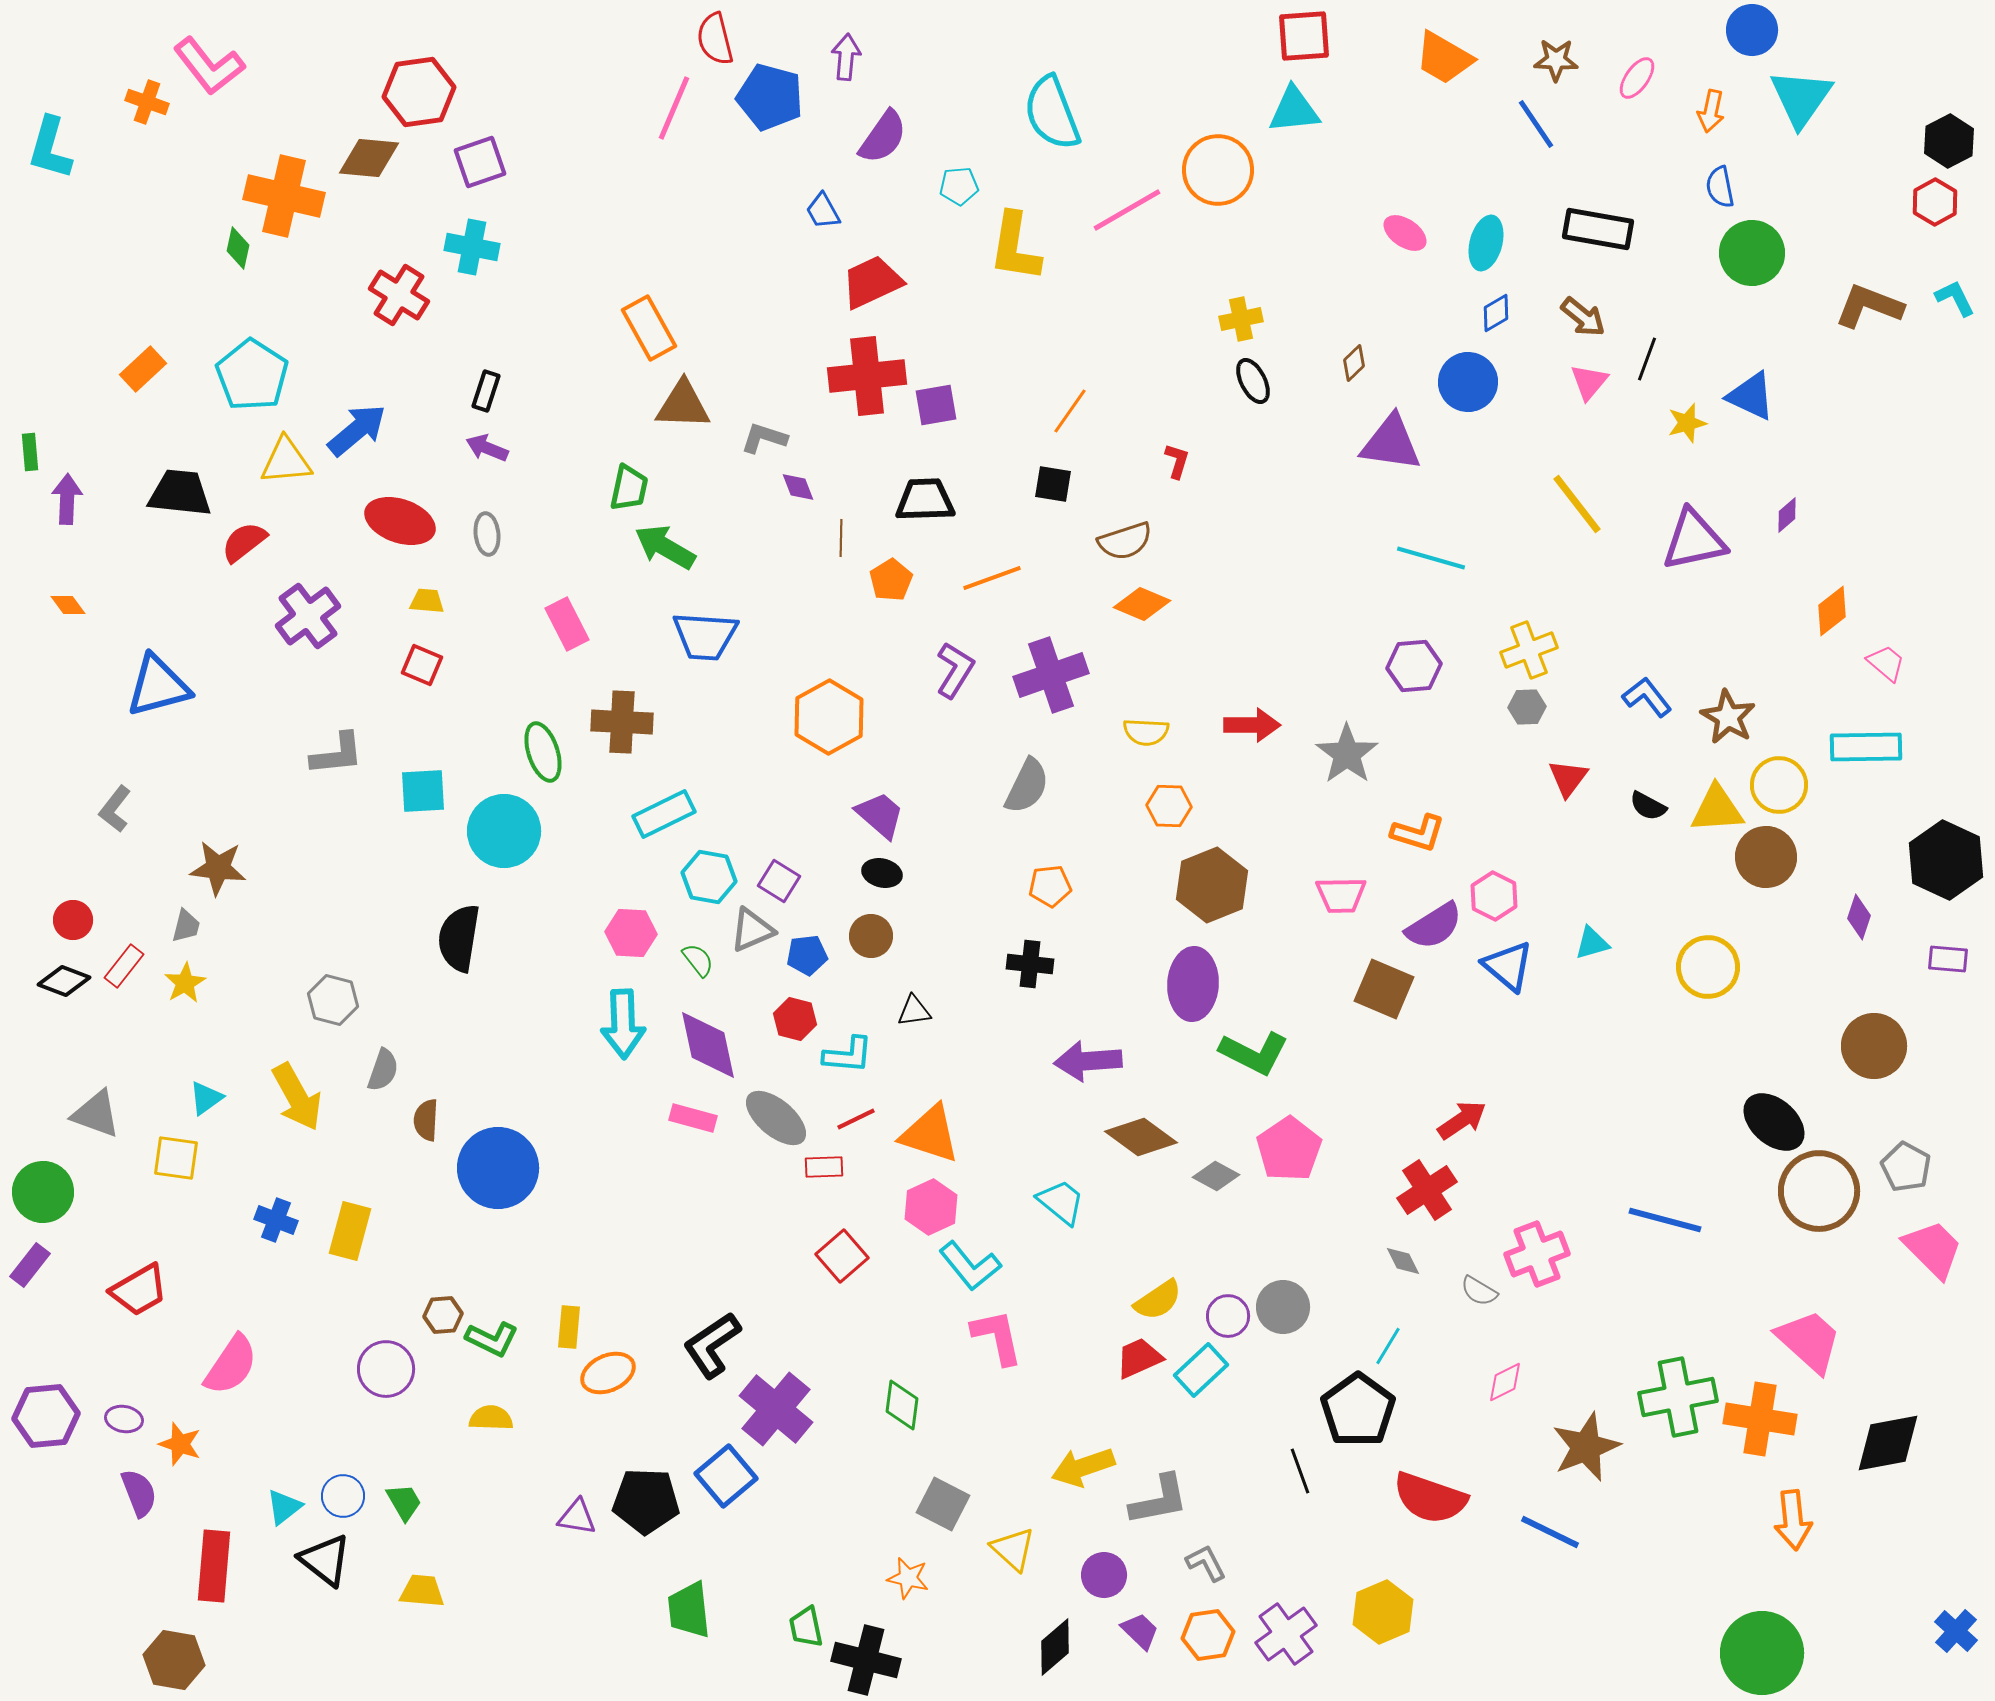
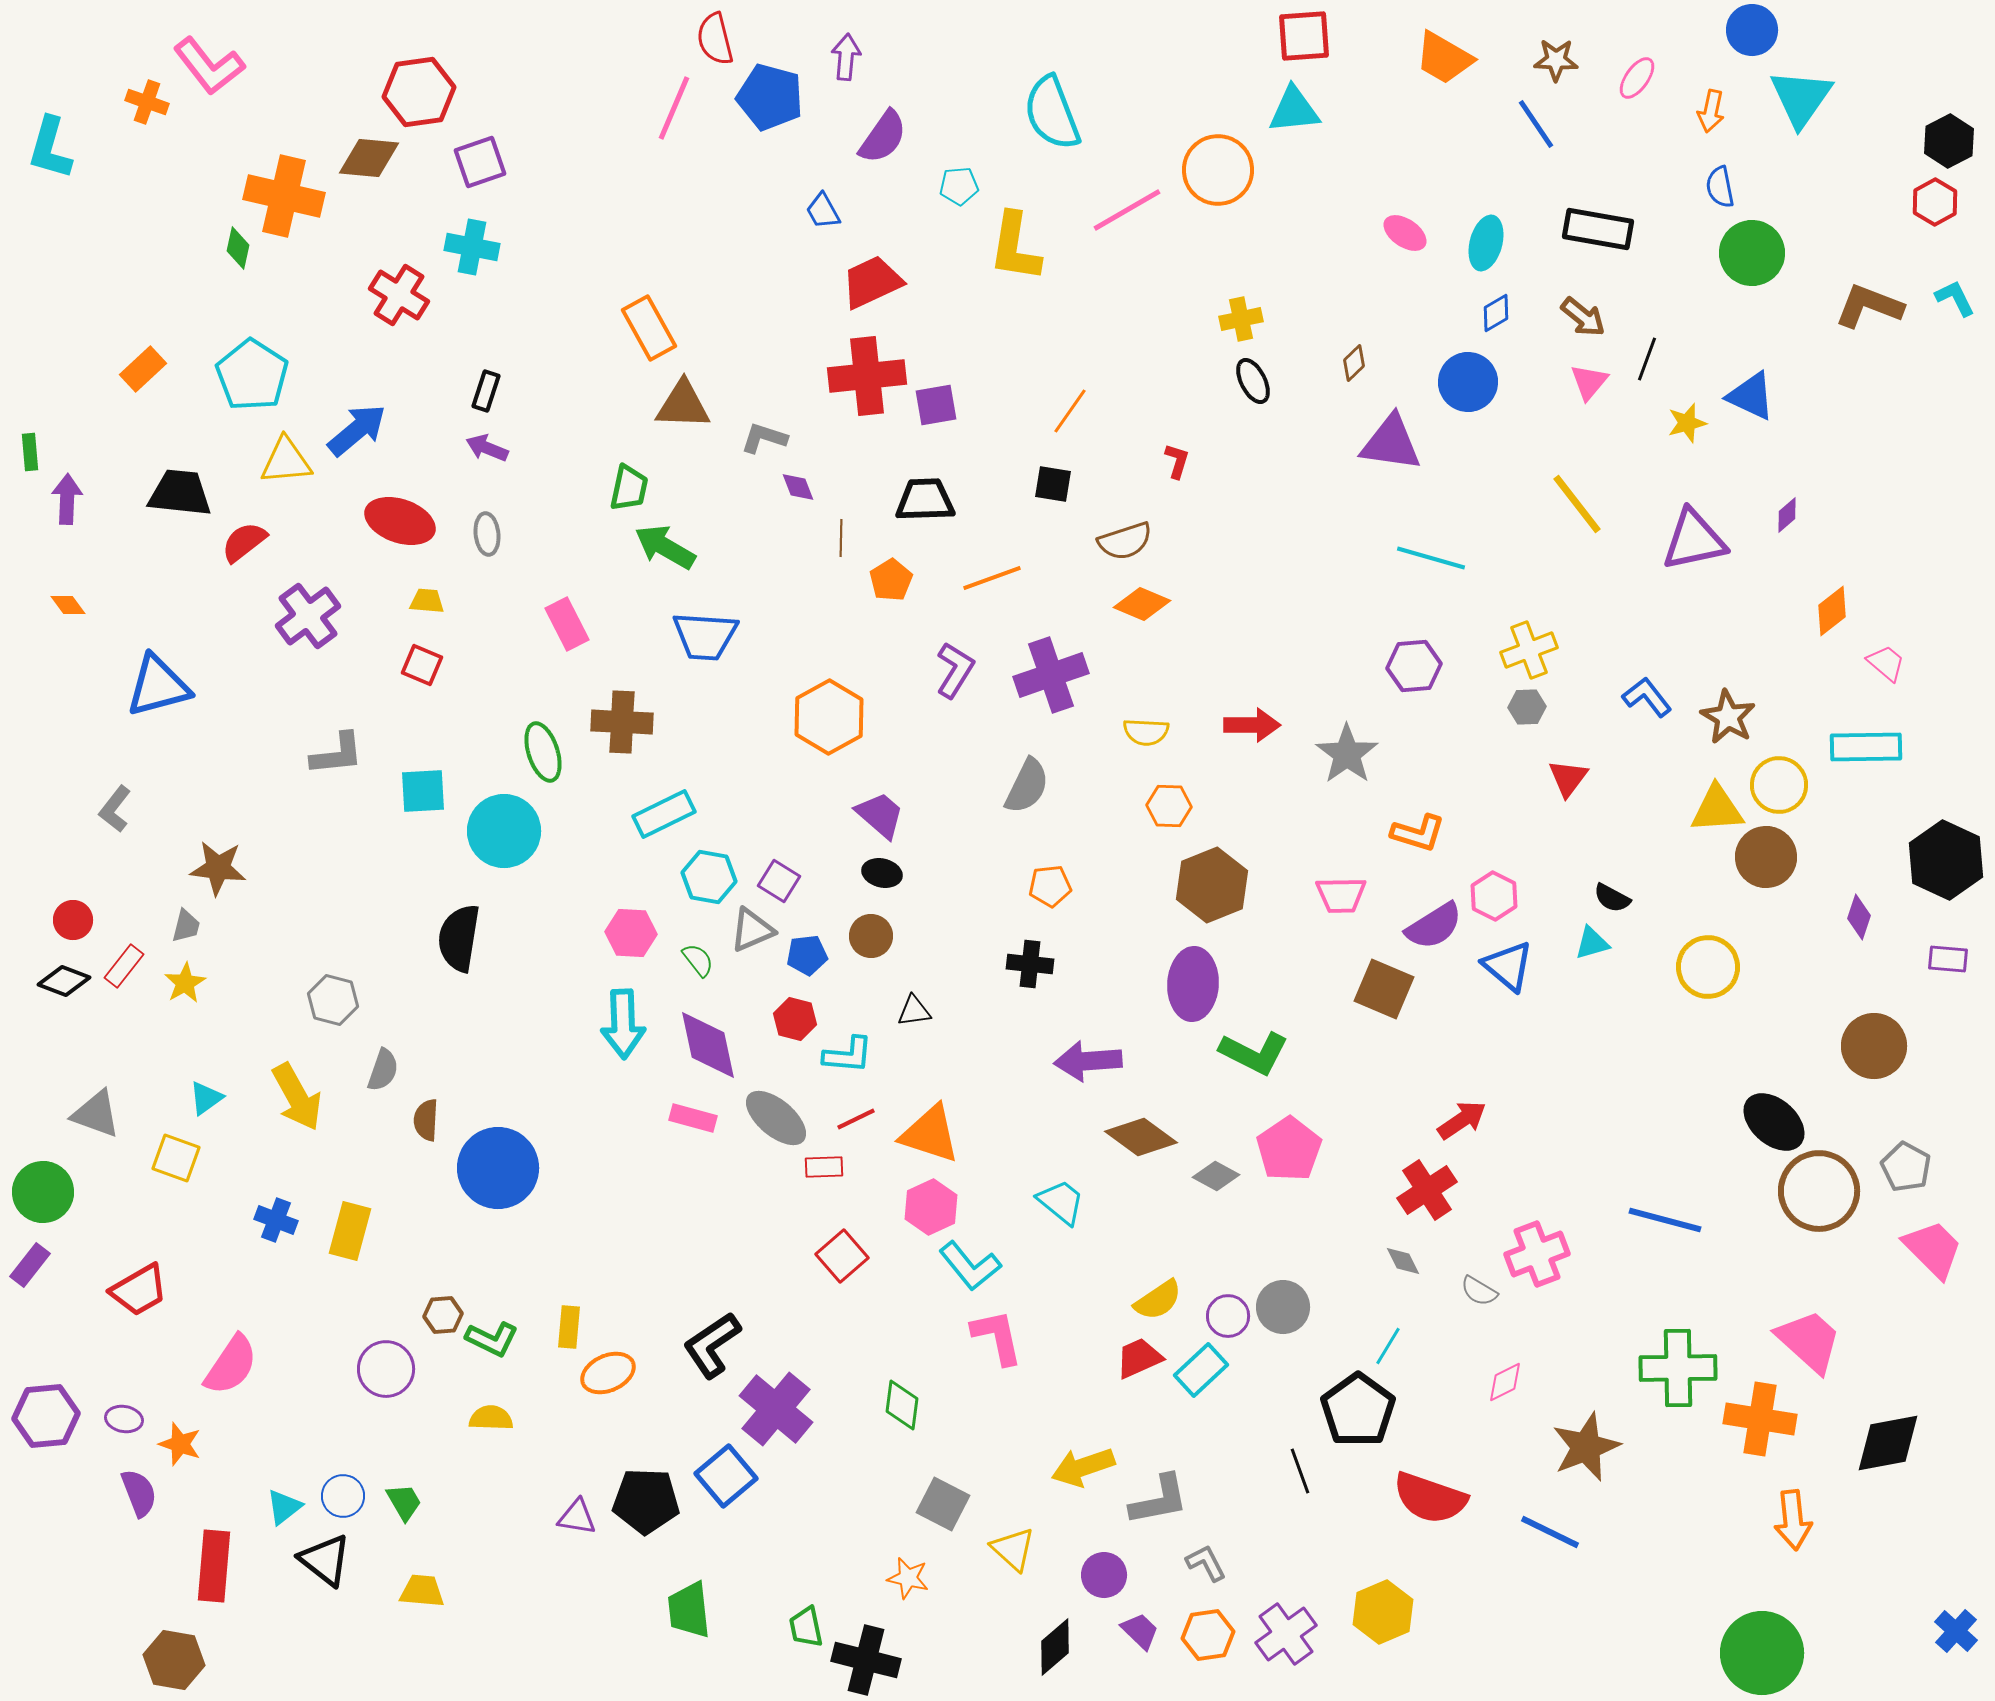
black semicircle at (1648, 806): moved 36 px left, 92 px down
yellow square at (176, 1158): rotated 12 degrees clockwise
green cross at (1678, 1397): moved 29 px up; rotated 10 degrees clockwise
